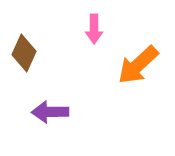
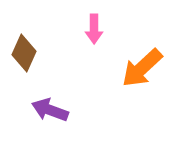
orange arrow: moved 4 px right, 3 px down
purple arrow: moved 2 px up; rotated 21 degrees clockwise
